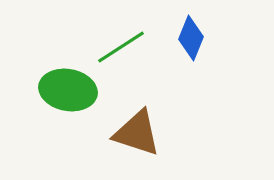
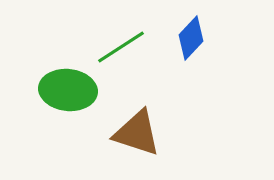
blue diamond: rotated 21 degrees clockwise
green ellipse: rotated 4 degrees counterclockwise
